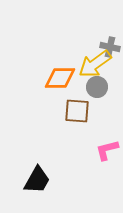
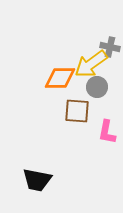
yellow arrow: moved 4 px left
pink L-shape: moved 18 px up; rotated 65 degrees counterclockwise
black trapezoid: rotated 72 degrees clockwise
